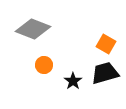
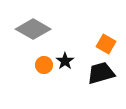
gray diamond: rotated 8 degrees clockwise
black trapezoid: moved 4 px left
black star: moved 8 px left, 20 px up
